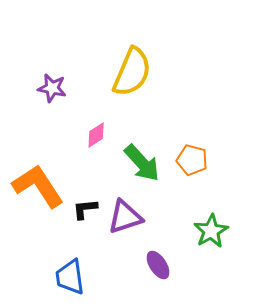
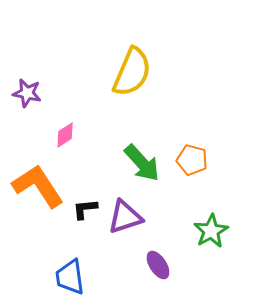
purple star: moved 25 px left, 5 px down
pink diamond: moved 31 px left
